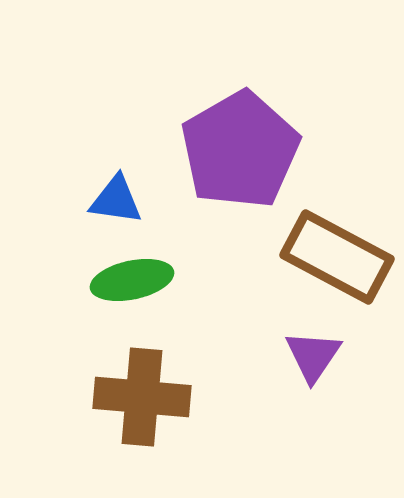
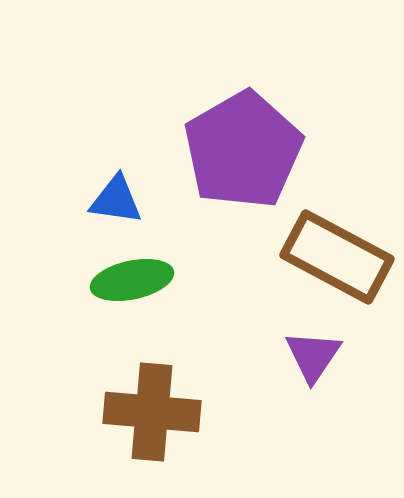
purple pentagon: moved 3 px right
brown cross: moved 10 px right, 15 px down
